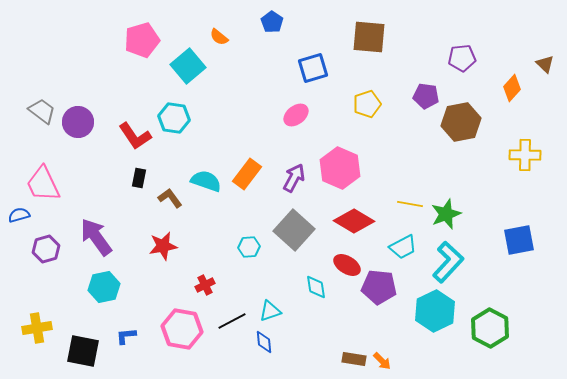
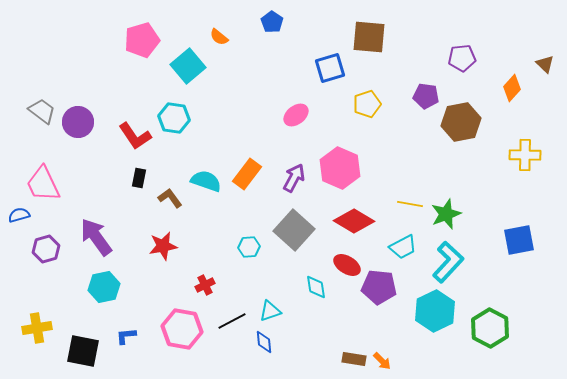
blue square at (313, 68): moved 17 px right
